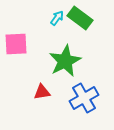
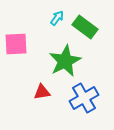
green rectangle: moved 5 px right, 9 px down
